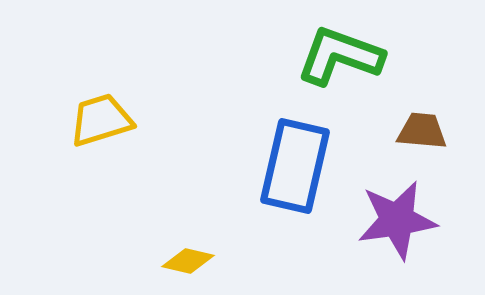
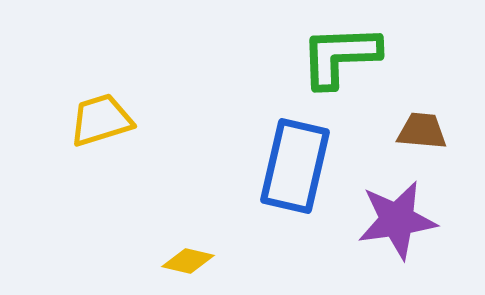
green L-shape: rotated 22 degrees counterclockwise
